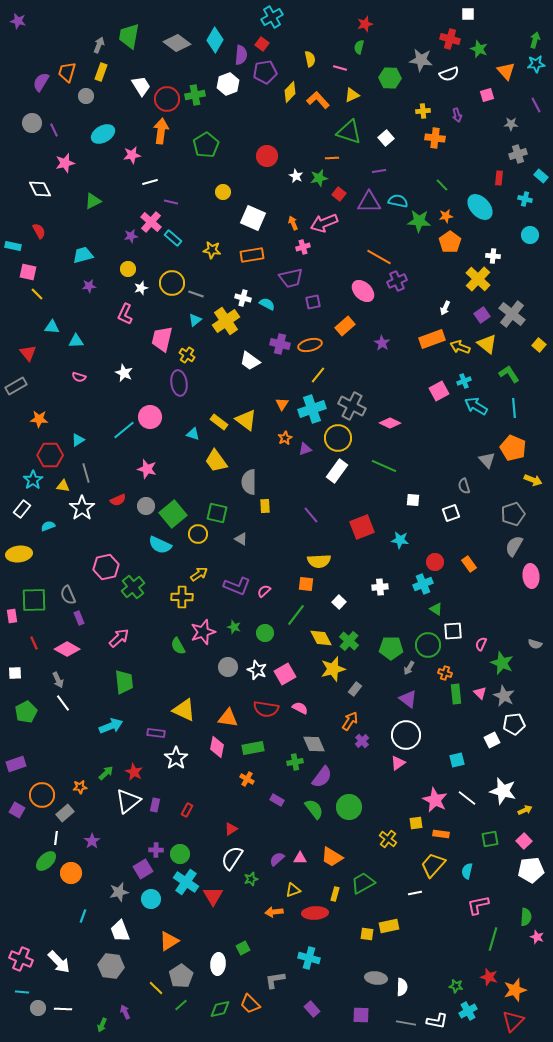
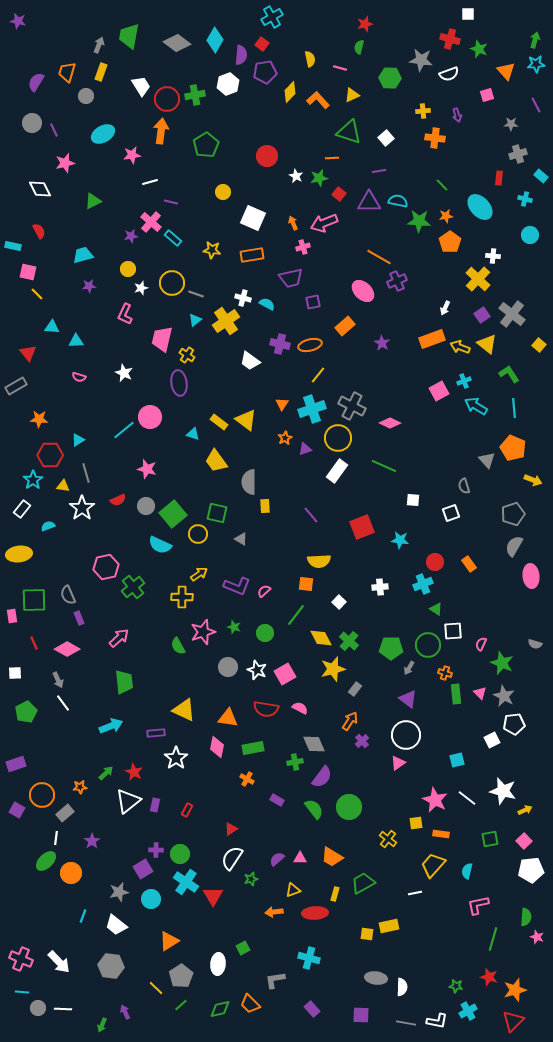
purple semicircle at (41, 82): moved 5 px left
purple rectangle at (156, 733): rotated 12 degrees counterclockwise
white trapezoid at (120, 931): moved 4 px left, 6 px up; rotated 30 degrees counterclockwise
